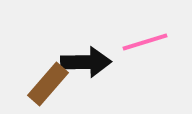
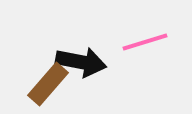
black arrow: moved 5 px left; rotated 12 degrees clockwise
